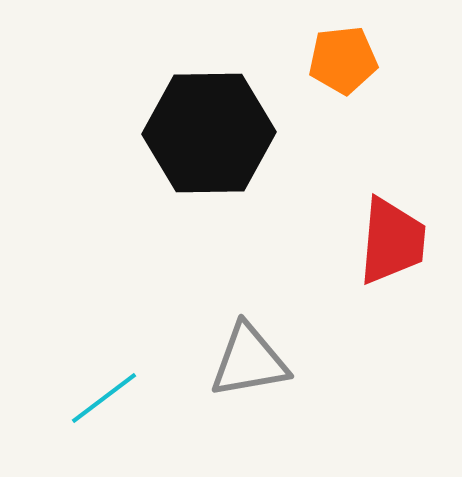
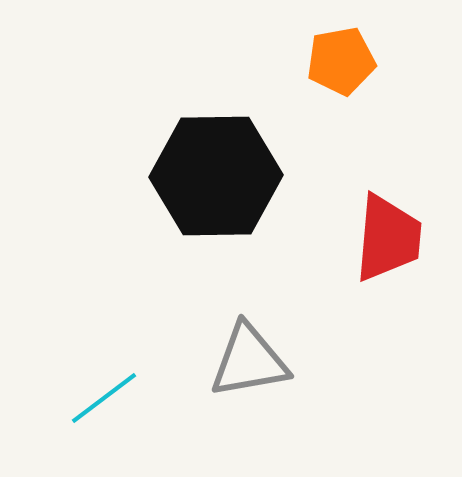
orange pentagon: moved 2 px left, 1 px down; rotated 4 degrees counterclockwise
black hexagon: moved 7 px right, 43 px down
red trapezoid: moved 4 px left, 3 px up
